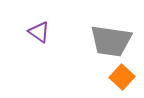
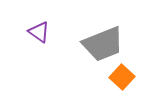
gray trapezoid: moved 8 px left, 3 px down; rotated 30 degrees counterclockwise
